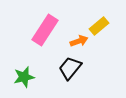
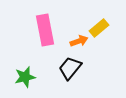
yellow rectangle: moved 2 px down
pink rectangle: rotated 44 degrees counterclockwise
green star: moved 1 px right
